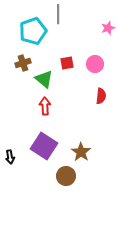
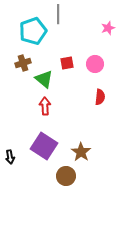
red semicircle: moved 1 px left, 1 px down
